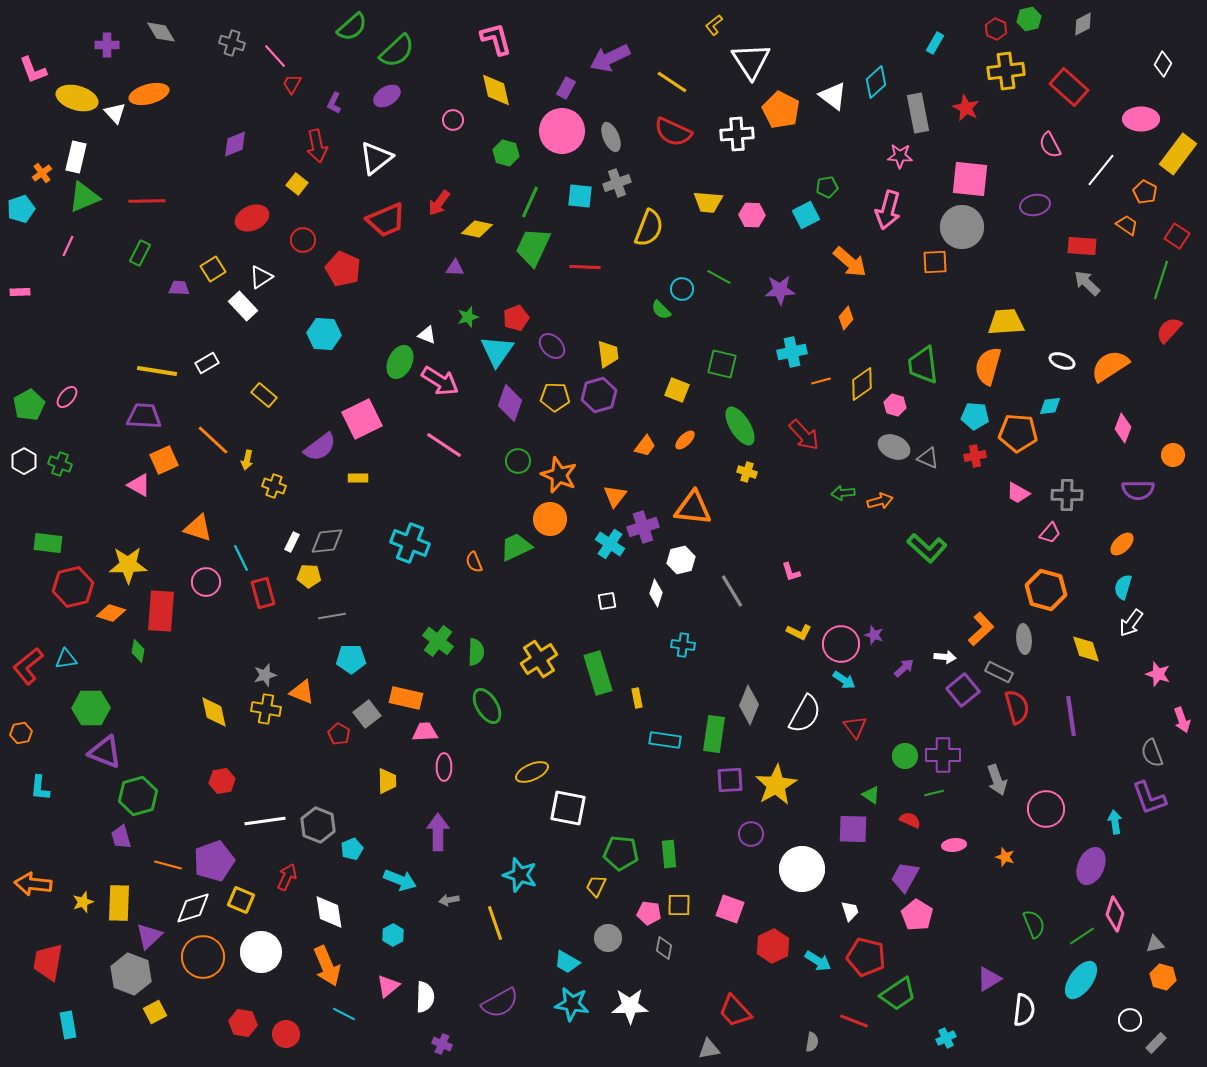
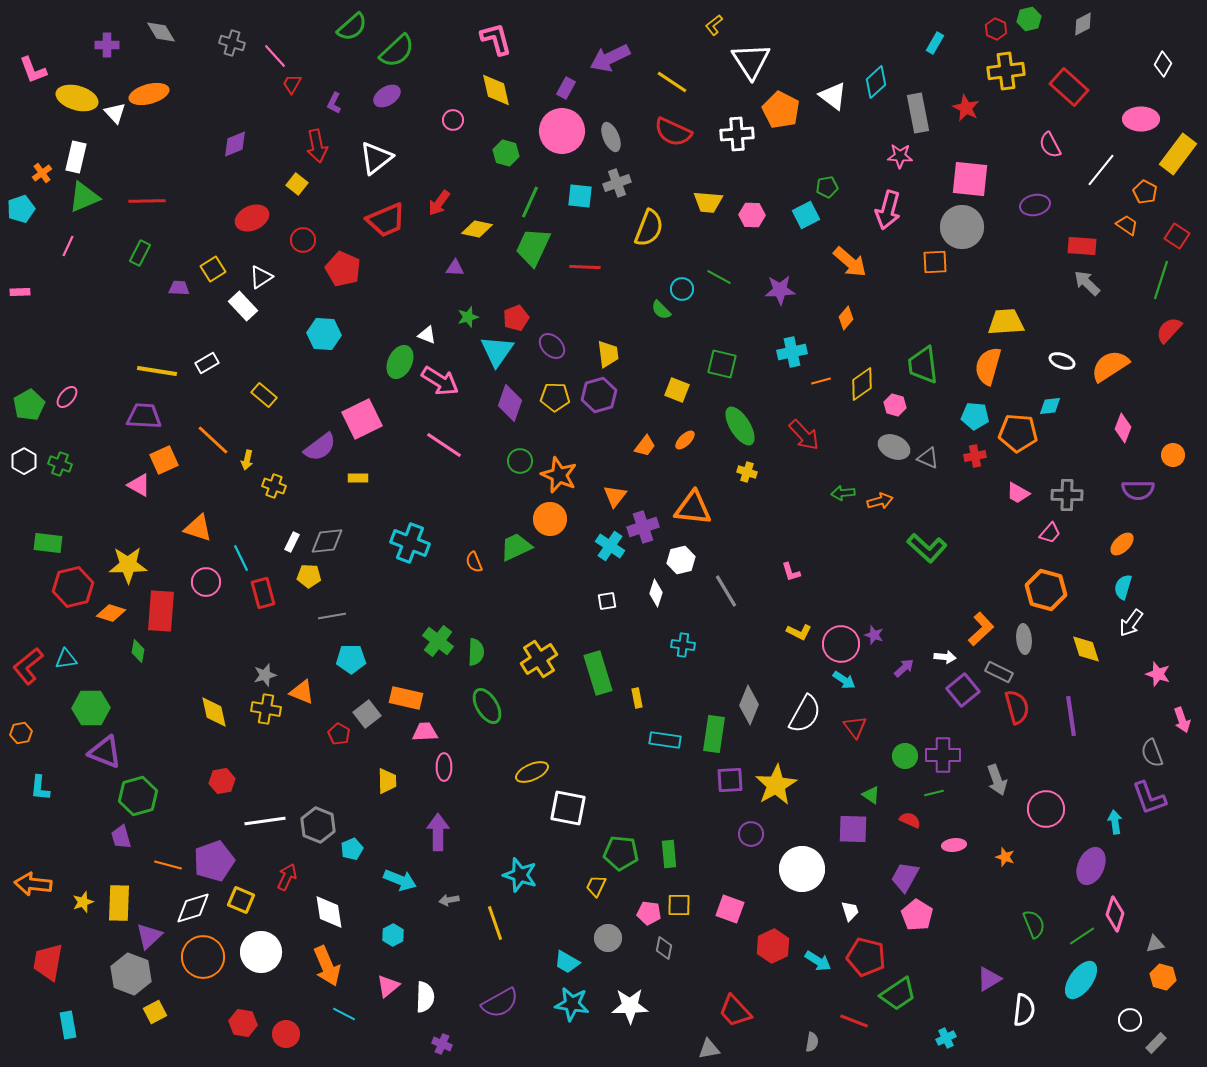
green circle at (518, 461): moved 2 px right
cyan cross at (610, 544): moved 2 px down
gray line at (732, 591): moved 6 px left
